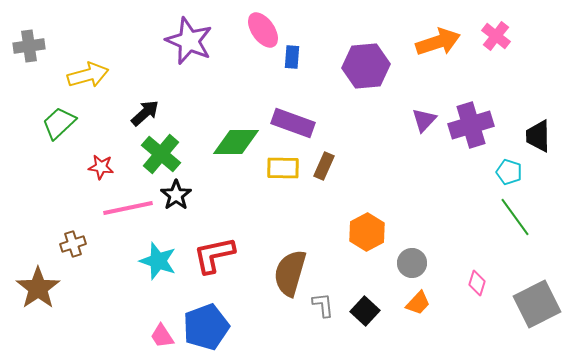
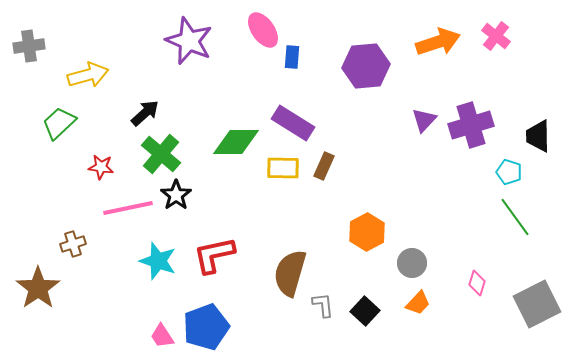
purple rectangle: rotated 12 degrees clockwise
